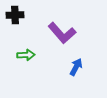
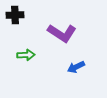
purple L-shape: rotated 16 degrees counterclockwise
blue arrow: rotated 144 degrees counterclockwise
